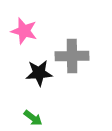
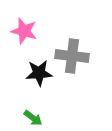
gray cross: rotated 8 degrees clockwise
